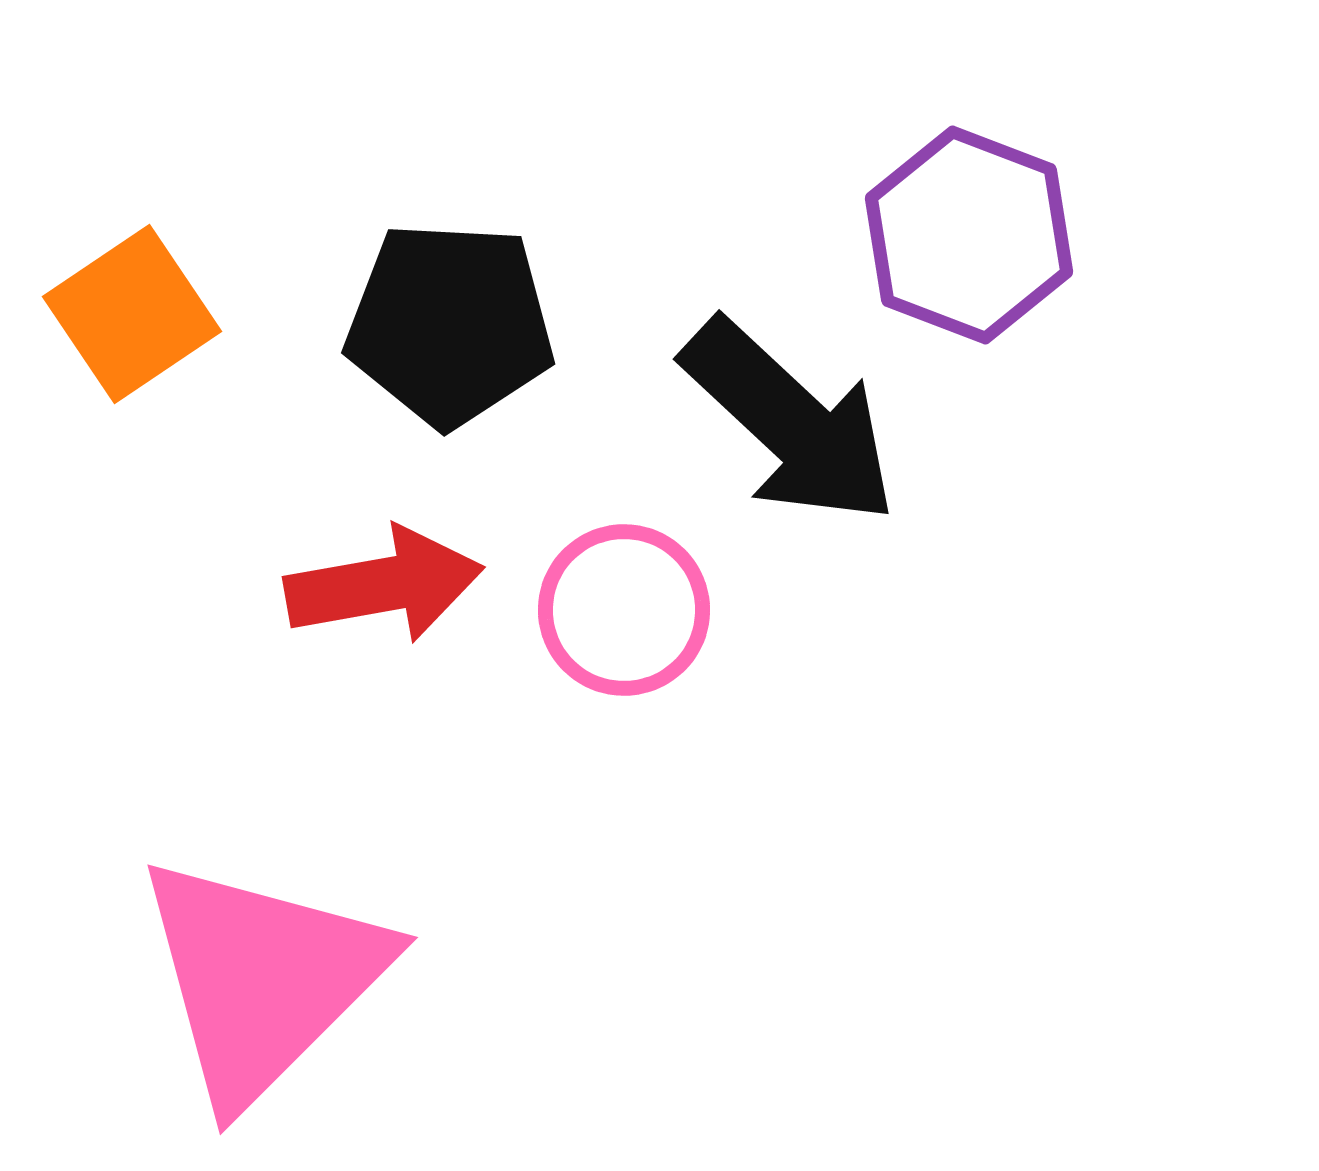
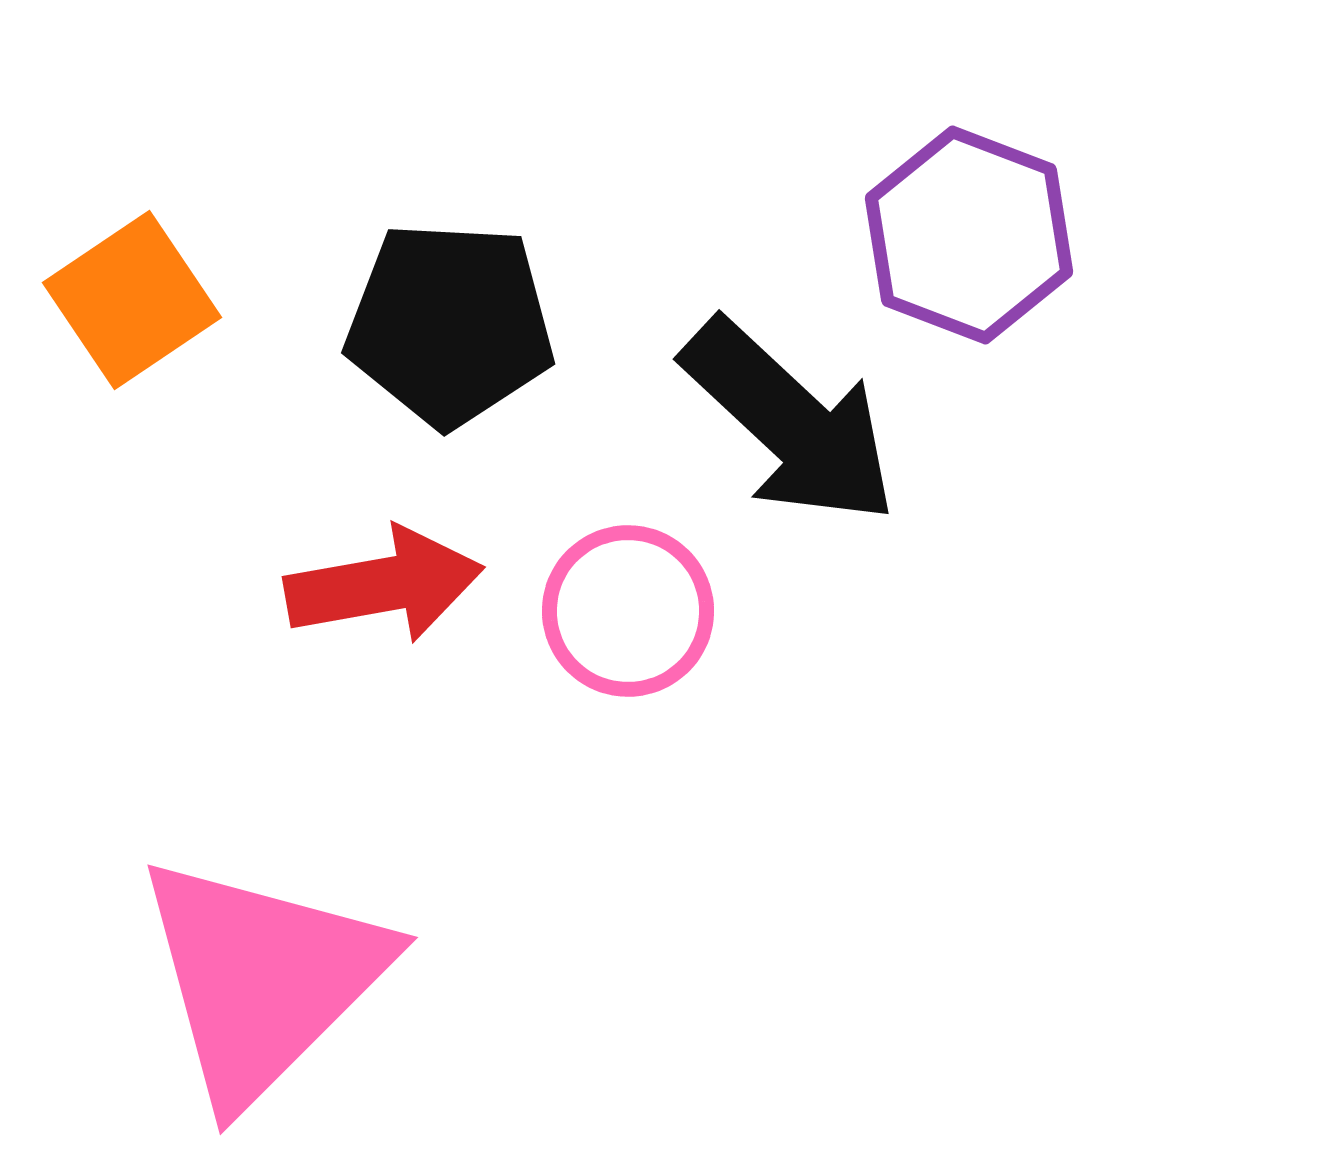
orange square: moved 14 px up
pink circle: moved 4 px right, 1 px down
